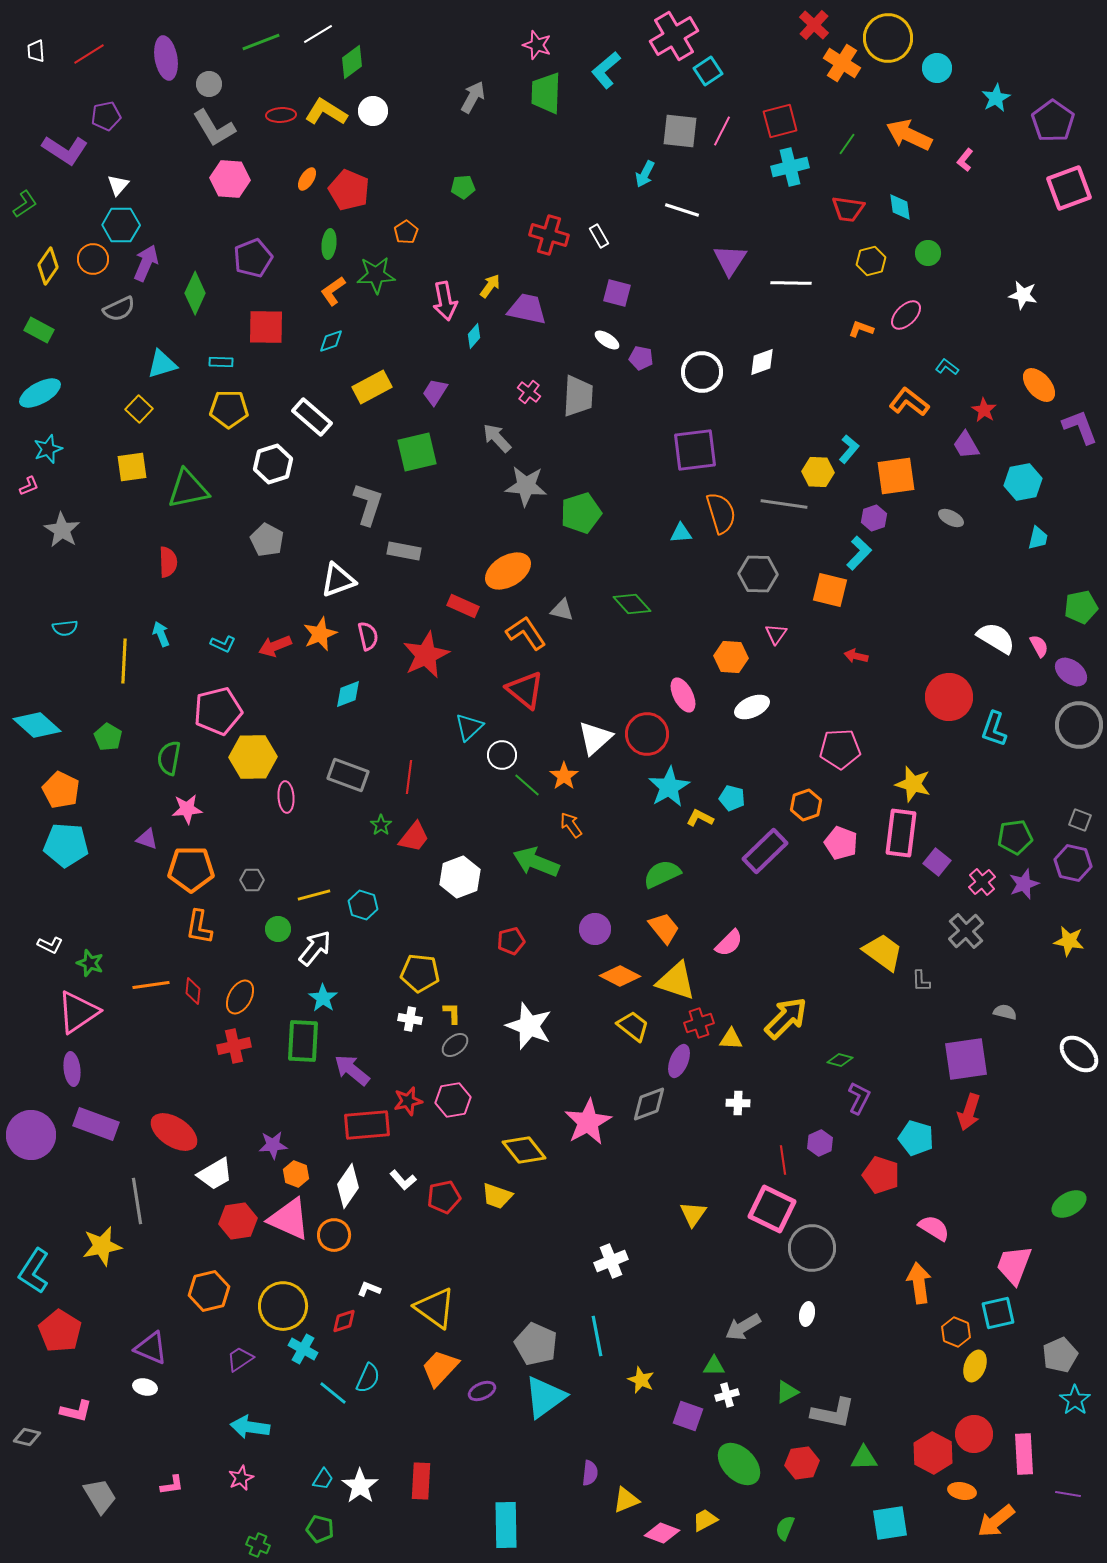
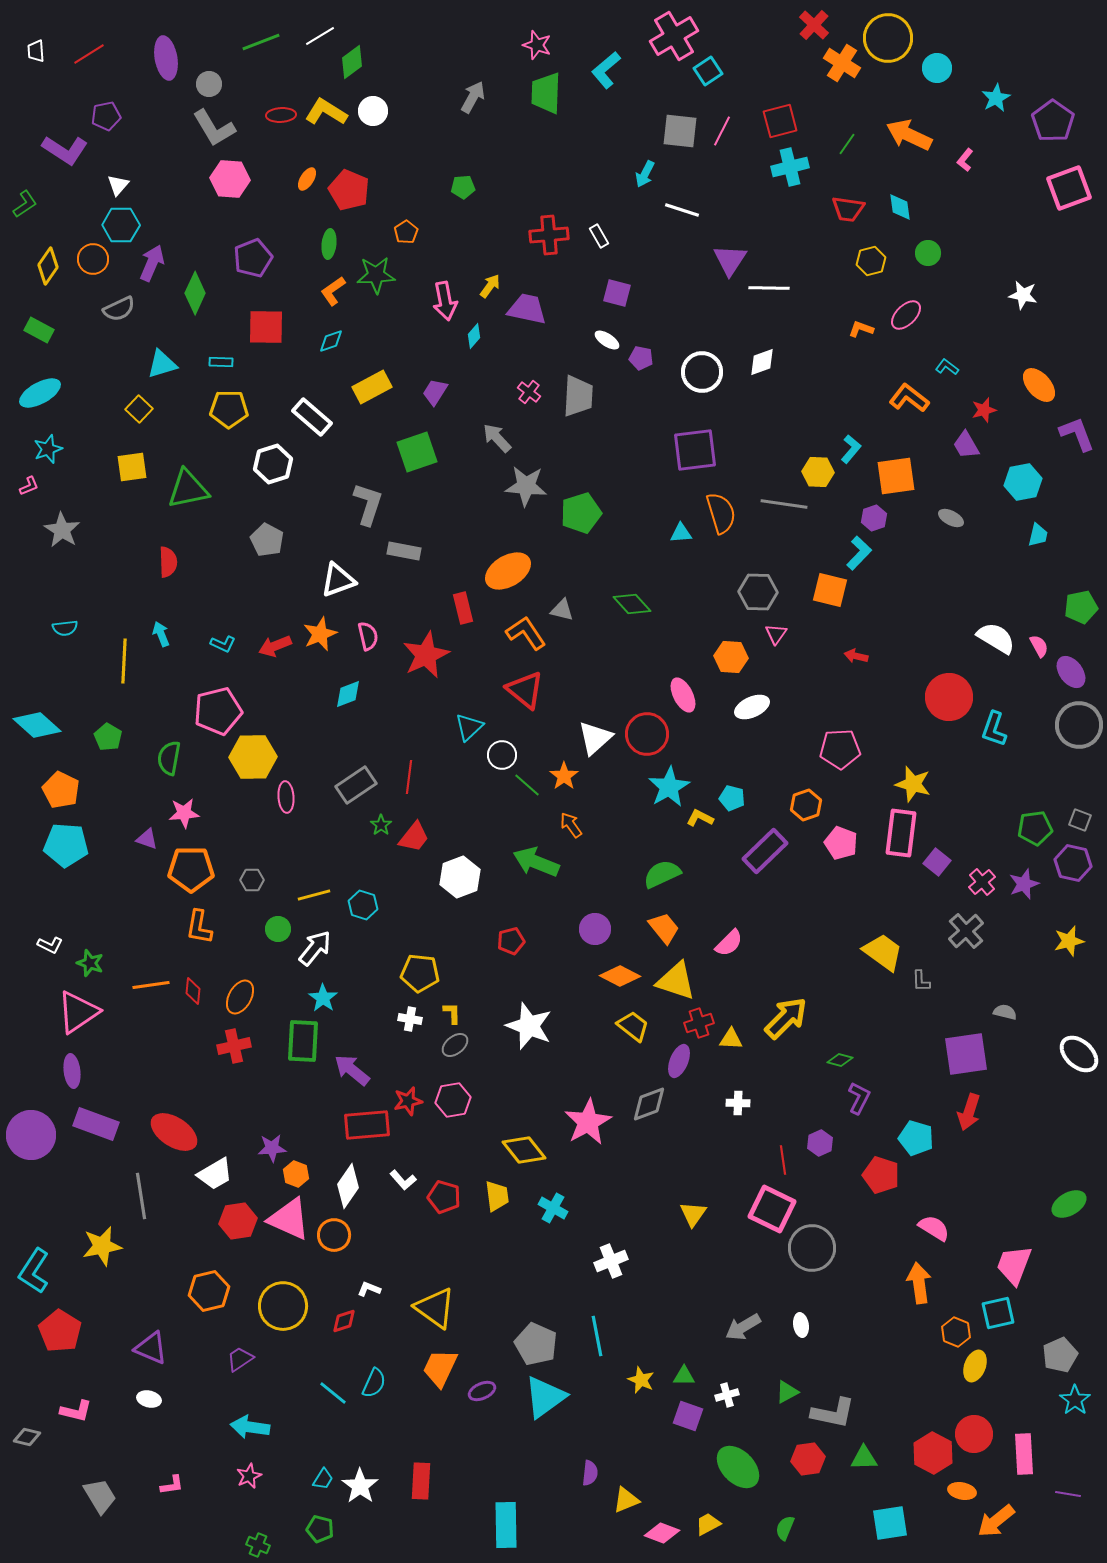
white line at (318, 34): moved 2 px right, 2 px down
red cross at (549, 235): rotated 21 degrees counterclockwise
purple arrow at (146, 263): moved 6 px right
white line at (791, 283): moved 22 px left, 5 px down
orange L-shape at (909, 402): moved 4 px up
red star at (984, 410): rotated 25 degrees clockwise
purple L-shape at (1080, 427): moved 3 px left, 7 px down
cyan L-shape at (849, 449): moved 2 px right
green square at (417, 452): rotated 6 degrees counterclockwise
cyan trapezoid at (1038, 538): moved 3 px up
gray hexagon at (758, 574): moved 18 px down
red rectangle at (463, 606): moved 2 px down; rotated 52 degrees clockwise
purple ellipse at (1071, 672): rotated 16 degrees clockwise
gray rectangle at (348, 775): moved 8 px right, 10 px down; rotated 54 degrees counterclockwise
pink star at (187, 809): moved 3 px left, 4 px down
green pentagon at (1015, 837): moved 20 px right, 9 px up
yellow star at (1069, 941): rotated 24 degrees counterclockwise
purple square at (966, 1059): moved 5 px up
purple ellipse at (72, 1069): moved 2 px down
purple star at (273, 1145): moved 1 px left, 3 px down
yellow trapezoid at (497, 1196): rotated 116 degrees counterclockwise
red pentagon at (444, 1197): rotated 28 degrees clockwise
gray line at (137, 1201): moved 4 px right, 5 px up
white ellipse at (807, 1314): moved 6 px left, 11 px down; rotated 20 degrees counterclockwise
cyan cross at (303, 1349): moved 250 px right, 141 px up
green triangle at (714, 1366): moved 30 px left, 10 px down
orange trapezoid at (440, 1368): rotated 18 degrees counterclockwise
cyan semicircle at (368, 1378): moved 6 px right, 5 px down
white ellipse at (145, 1387): moved 4 px right, 12 px down
red hexagon at (802, 1463): moved 6 px right, 4 px up
green ellipse at (739, 1464): moved 1 px left, 3 px down
pink star at (241, 1478): moved 8 px right, 2 px up
yellow trapezoid at (705, 1520): moved 3 px right, 4 px down
